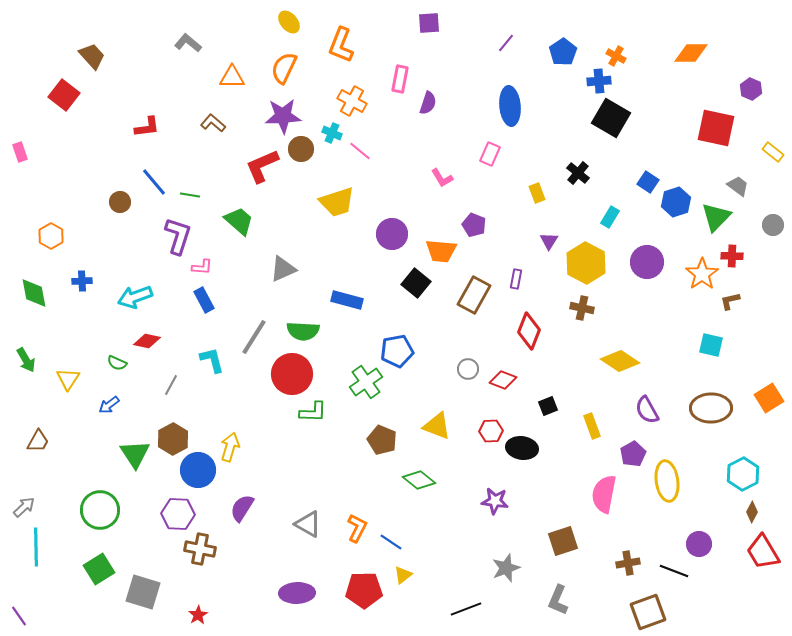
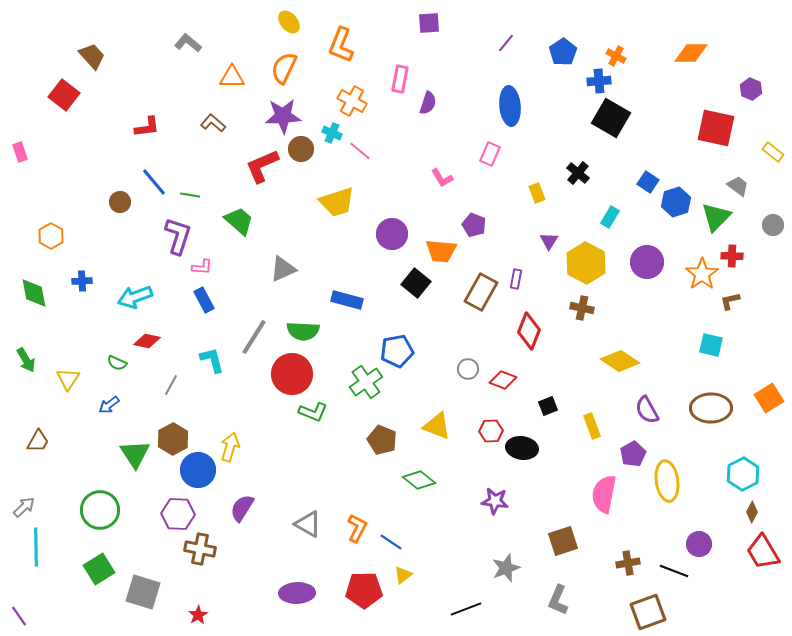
brown rectangle at (474, 295): moved 7 px right, 3 px up
green L-shape at (313, 412): rotated 20 degrees clockwise
